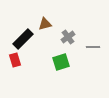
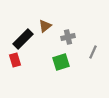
brown triangle: moved 2 px down; rotated 24 degrees counterclockwise
gray cross: rotated 24 degrees clockwise
gray line: moved 5 px down; rotated 64 degrees counterclockwise
